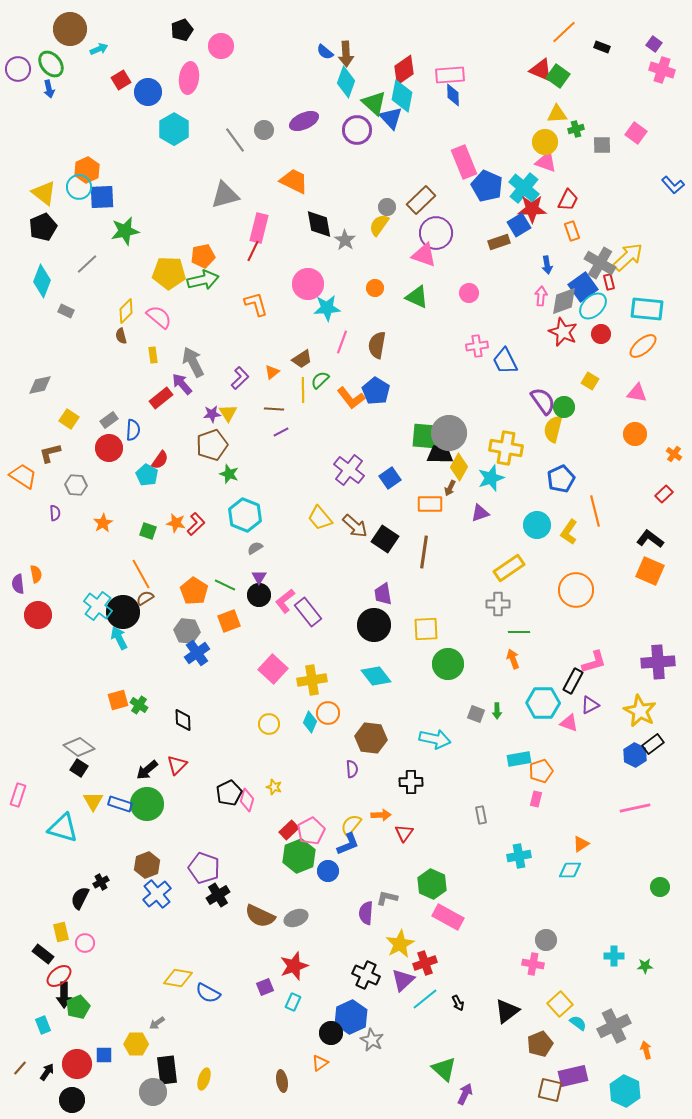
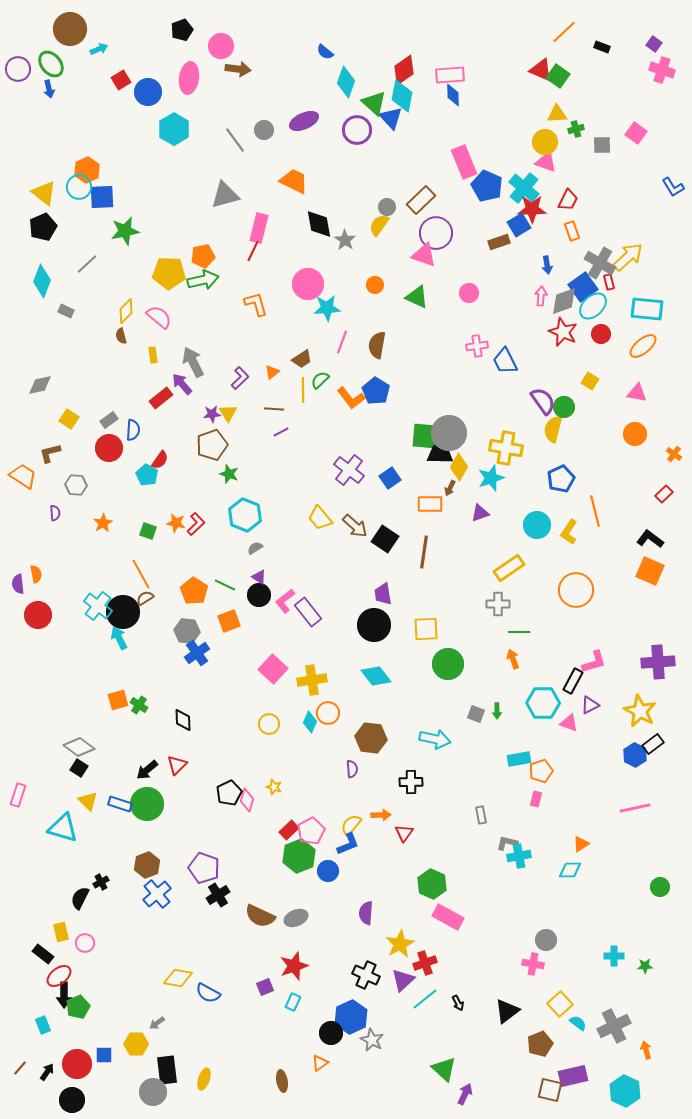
brown arrow at (346, 54): moved 108 px left, 15 px down; rotated 80 degrees counterclockwise
blue L-shape at (673, 185): moved 2 px down; rotated 10 degrees clockwise
orange circle at (375, 288): moved 3 px up
purple triangle at (259, 577): rotated 28 degrees counterclockwise
yellow triangle at (93, 801): moved 5 px left; rotated 15 degrees counterclockwise
gray L-shape at (387, 898): moved 120 px right, 55 px up
